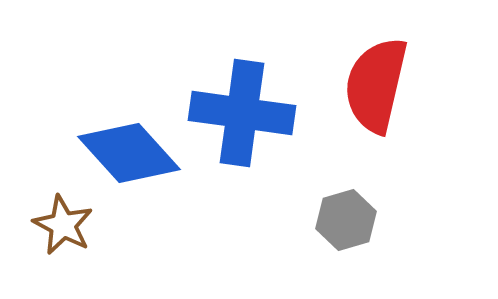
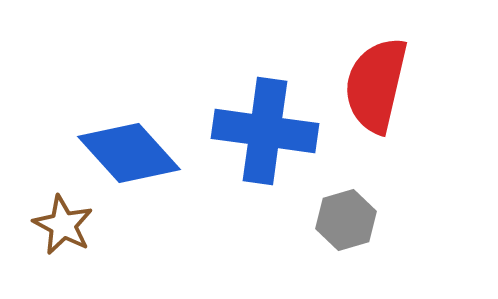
blue cross: moved 23 px right, 18 px down
